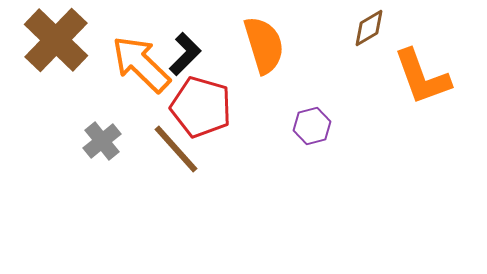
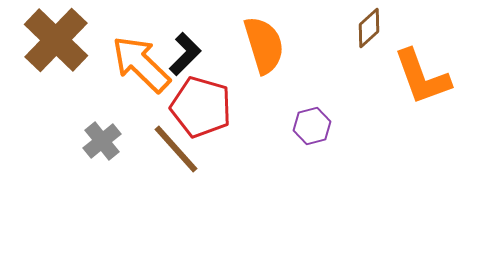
brown diamond: rotated 12 degrees counterclockwise
